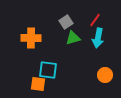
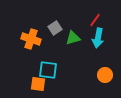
gray square: moved 11 px left, 6 px down
orange cross: moved 1 px down; rotated 18 degrees clockwise
